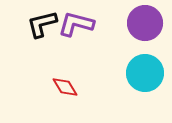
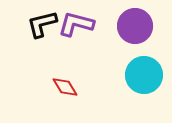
purple circle: moved 10 px left, 3 px down
cyan circle: moved 1 px left, 2 px down
